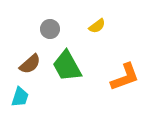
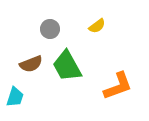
brown semicircle: moved 1 px right; rotated 20 degrees clockwise
orange L-shape: moved 7 px left, 9 px down
cyan trapezoid: moved 5 px left
